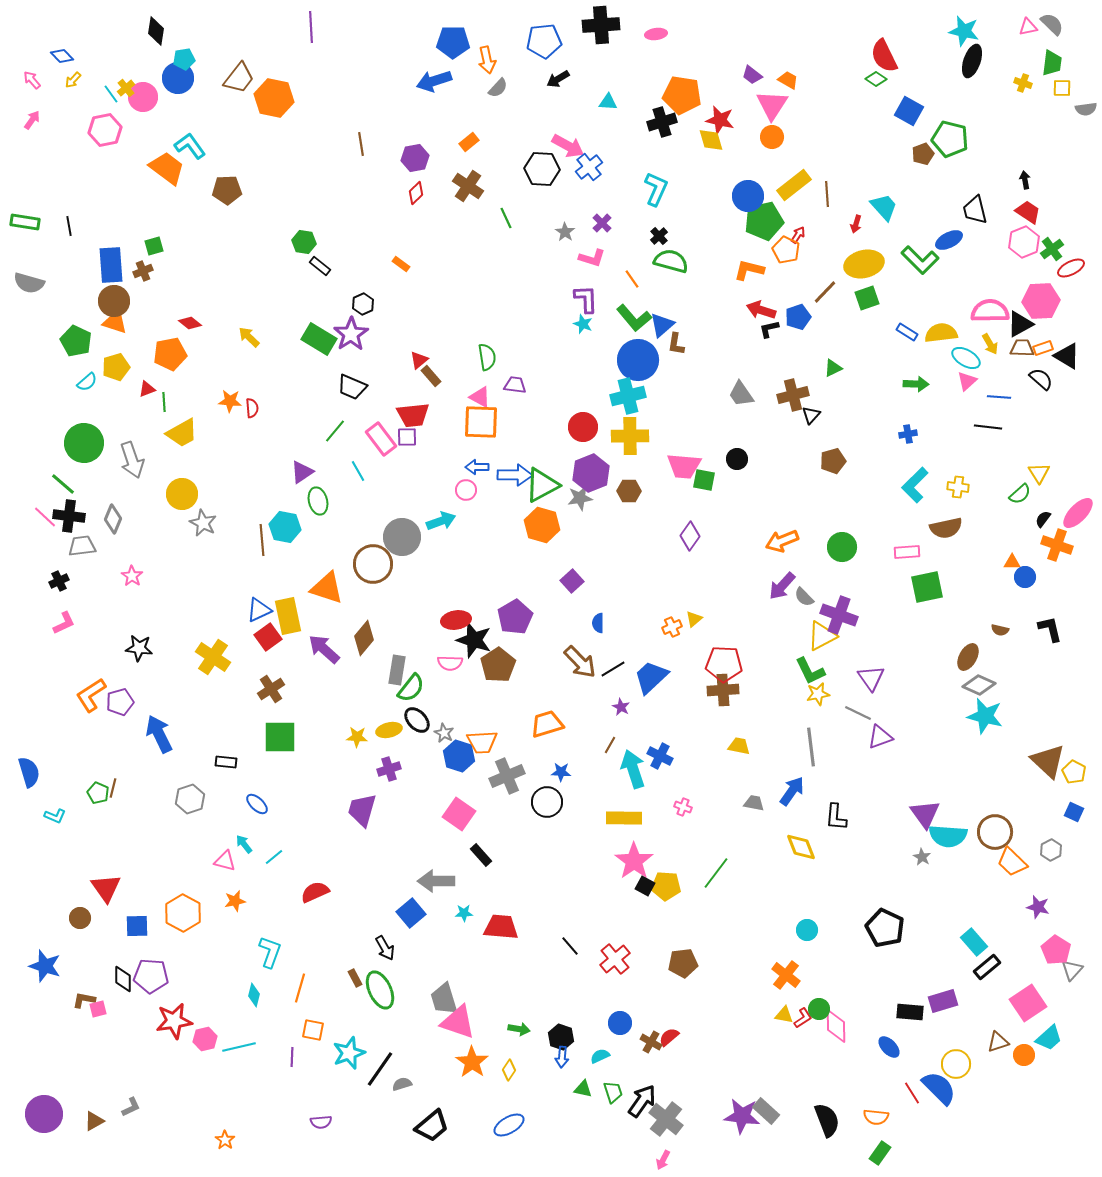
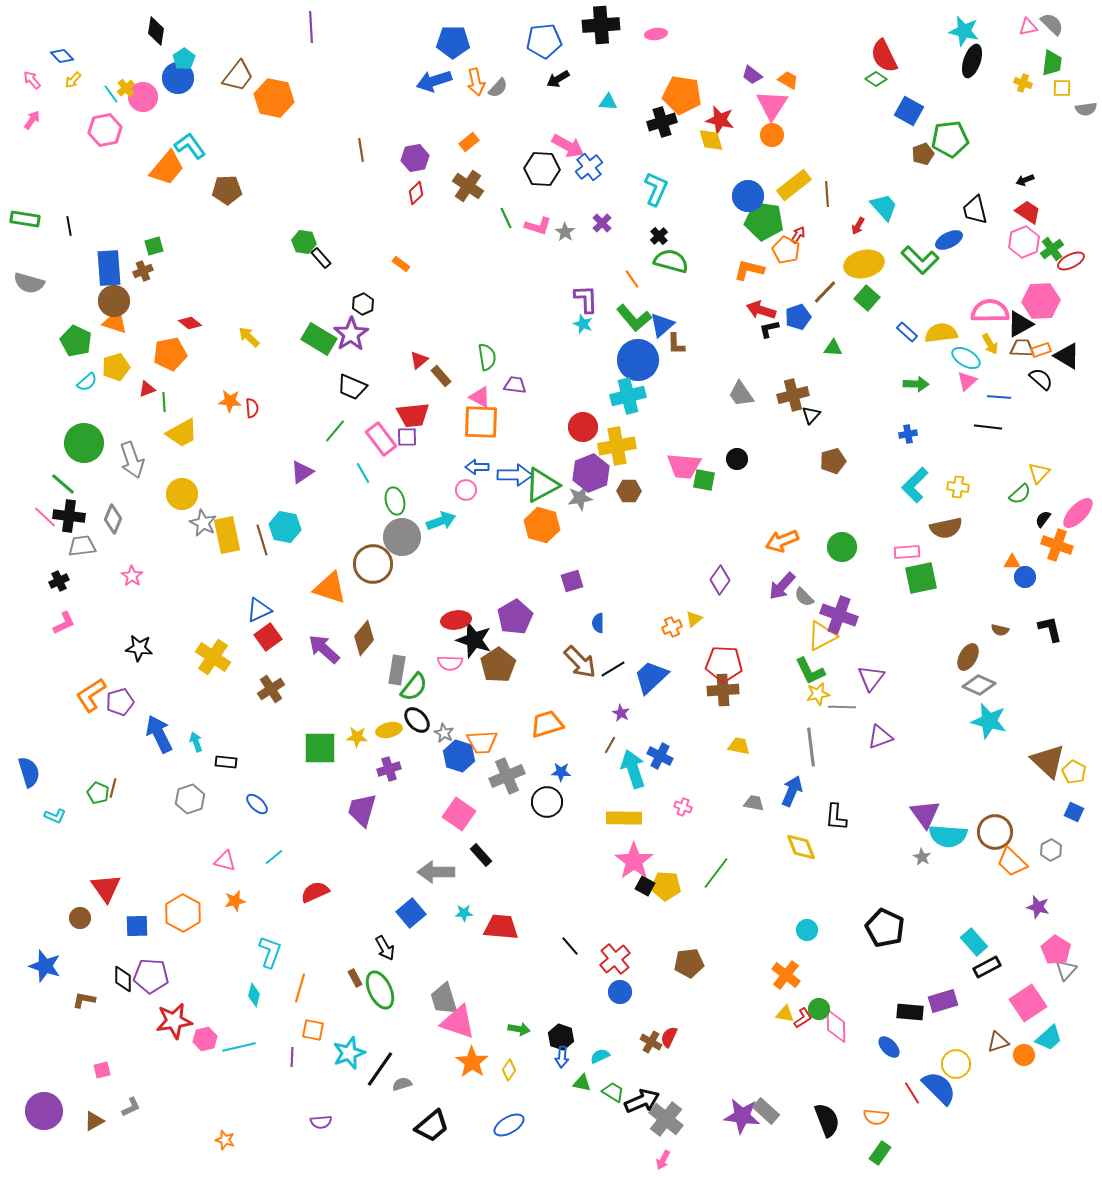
cyan pentagon at (184, 59): rotated 25 degrees counterclockwise
orange arrow at (487, 60): moved 11 px left, 22 px down
brown trapezoid at (239, 78): moved 1 px left, 2 px up
orange circle at (772, 137): moved 2 px up
green pentagon at (950, 139): rotated 21 degrees counterclockwise
brown line at (361, 144): moved 6 px down
orange trapezoid at (167, 168): rotated 93 degrees clockwise
black arrow at (1025, 180): rotated 102 degrees counterclockwise
green pentagon at (764, 221): rotated 21 degrees clockwise
green rectangle at (25, 222): moved 3 px up
red arrow at (856, 224): moved 2 px right, 2 px down; rotated 12 degrees clockwise
pink L-shape at (592, 258): moved 54 px left, 32 px up
blue rectangle at (111, 265): moved 2 px left, 3 px down
black rectangle at (320, 266): moved 1 px right, 8 px up; rotated 10 degrees clockwise
red ellipse at (1071, 268): moved 7 px up
green square at (867, 298): rotated 30 degrees counterclockwise
blue rectangle at (907, 332): rotated 10 degrees clockwise
brown L-shape at (676, 344): rotated 10 degrees counterclockwise
orange rectangle at (1043, 348): moved 2 px left, 2 px down
green triangle at (833, 368): moved 20 px up; rotated 30 degrees clockwise
brown rectangle at (431, 376): moved 10 px right
yellow cross at (630, 436): moved 13 px left, 10 px down; rotated 9 degrees counterclockwise
cyan line at (358, 471): moved 5 px right, 2 px down
yellow triangle at (1039, 473): rotated 15 degrees clockwise
green ellipse at (318, 501): moved 77 px right
purple diamond at (690, 536): moved 30 px right, 44 px down
brown line at (262, 540): rotated 12 degrees counterclockwise
purple square at (572, 581): rotated 25 degrees clockwise
green square at (927, 587): moved 6 px left, 9 px up
orange triangle at (327, 588): moved 3 px right
yellow rectangle at (288, 616): moved 61 px left, 81 px up
purple triangle at (871, 678): rotated 12 degrees clockwise
green semicircle at (411, 688): moved 3 px right, 1 px up
purple star at (621, 707): moved 6 px down
gray line at (858, 713): moved 16 px left, 6 px up; rotated 24 degrees counterclockwise
cyan star at (985, 716): moved 4 px right, 5 px down
green square at (280, 737): moved 40 px right, 11 px down
blue arrow at (792, 791): rotated 12 degrees counterclockwise
cyan arrow at (244, 844): moved 48 px left, 102 px up; rotated 18 degrees clockwise
gray arrow at (436, 881): moved 9 px up
brown pentagon at (683, 963): moved 6 px right
black rectangle at (987, 967): rotated 12 degrees clockwise
gray triangle at (1072, 970): moved 6 px left
pink square at (98, 1009): moved 4 px right, 61 px down
yellow triangle at (784, 1015): moved 1 px right, 1 px up
blue circle at (620, 1023): moved 31 px up
red semicircle at (669, 1037): rotated 25 degrees counterclockwise
green triangle at (583, 1089): moved 1 px left, 6 px up
green trapezoid at (613, 1092): rotated 40 degrees counterclockwise
black arrow at (642, 1101): rotated 32 degrees clockwise
purple circle at (44, 1114): moved 3 px up
orange star at (225, 1140): rotated 18 degrees counterclockwise
